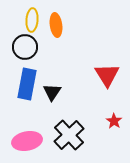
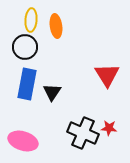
yellow ellipse: moved 1 px left
orange ellipse: moved 1 px down
red star: moved 5 px left, 7 px down; rotated 28 degrees counterclockwise
black cross: moved 14 px right, 2 px up; rotated 24 degrees counterclockwise
pink ellipse: moved 4 px left; rotated 28 degrees clockwise
